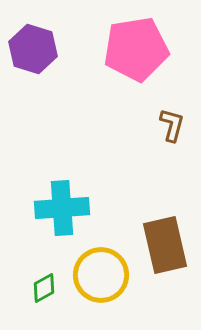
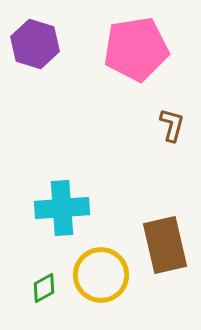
purple hexagon: moved 2 px right, 5 px up
